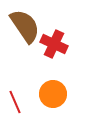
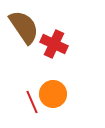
brown semicircle: moved 1 px left, 1 px down
red line: moved 17 px right
